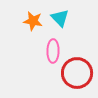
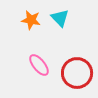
orange star: moved 2 px left, 1 px up
pink ellipse: moved 14 px left, 14 px down; rotated 40 degrees counterclockwise
